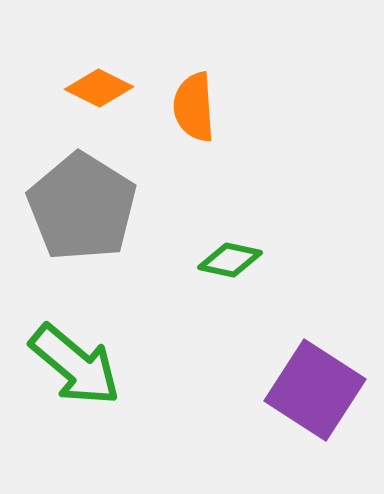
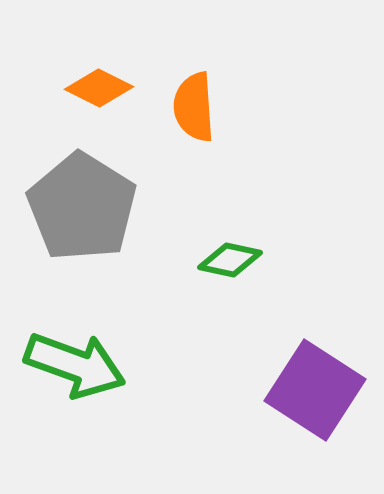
green arrow: rotated 20 degrees counterclockwise
